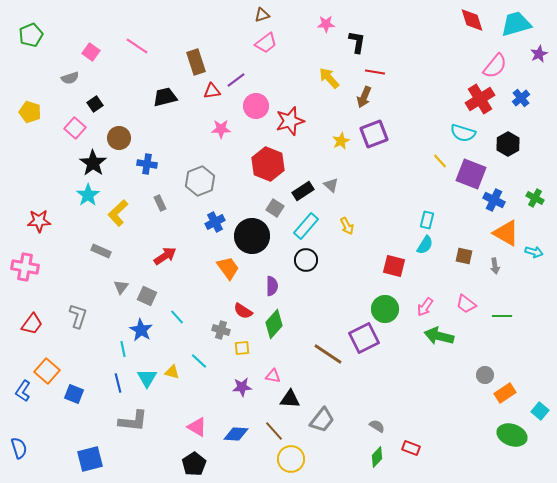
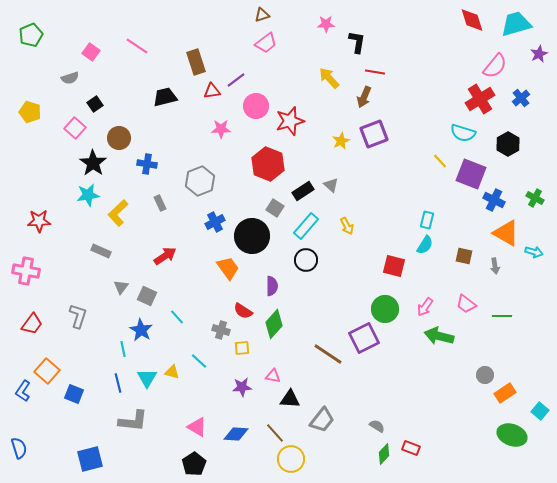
cyan star at (88, 195): rotated 25 degrees clockwise
pink cross at (25, 267): moved 1 px right, 4 px down
brown line at (274, 431): moved 1 px right, 2 px down
green diamond at (377, 457): moved 7 px right, 3 px up
